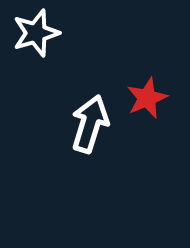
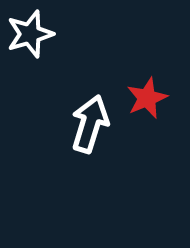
white star: moved 6 px left, 1 px down
